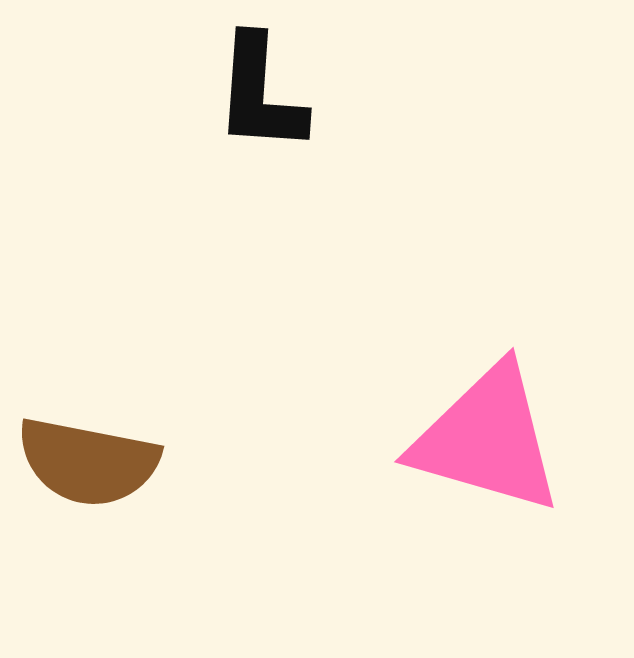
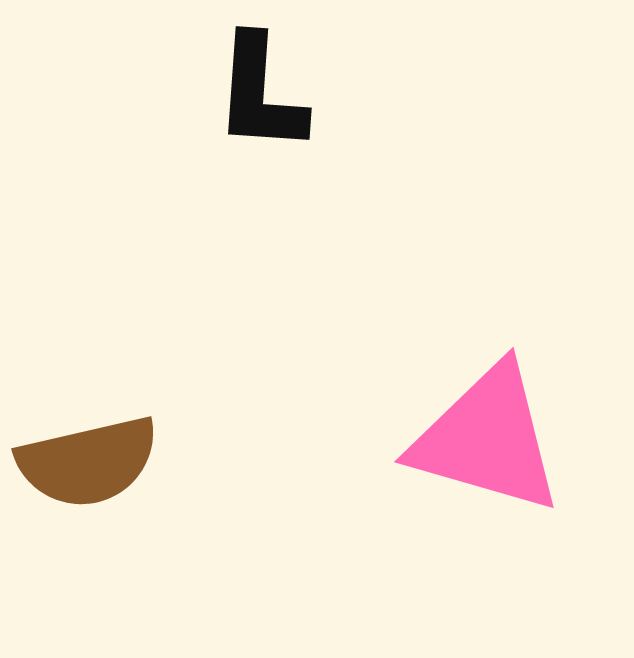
brown semicircle: rotated 24 degrees counterclockwise
